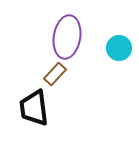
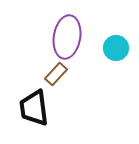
cyan circle: moved 3 px left
brown rectangle: moved 1 px right
